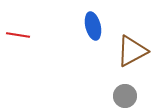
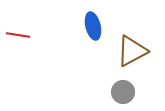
gray circle: moved 2 px left, 4 px up
